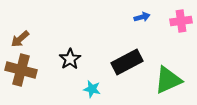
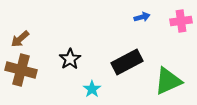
green triangle: moved 1 px down
cyan star: rotated 24 degrees clockwise
